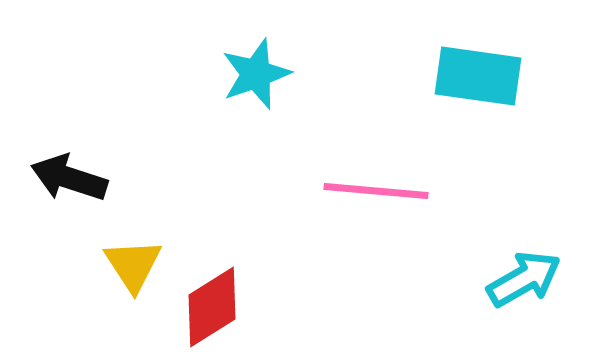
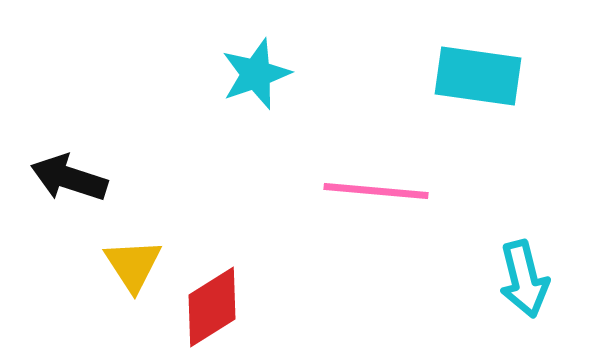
cyan arrow: rotated 106 degrees clockwise
